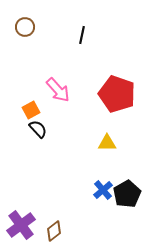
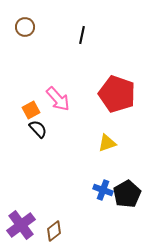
pink arrow: moved 9 px down
yellow triangle: rotated 18 degrees counterclockwise
blue cross: rotated 30 degrees counterclockwise
